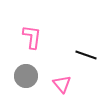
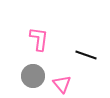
pink L-shape: moved 7 px right, 2 px down
gray circle: moved 7 px right
